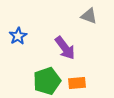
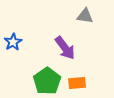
gray triangle: moved 4 px left; rotated 12 degrees counterclockwise
blue star: moved 5 px left, 6 px down
green pentagon: rotated 16 degrees counterclockwise
